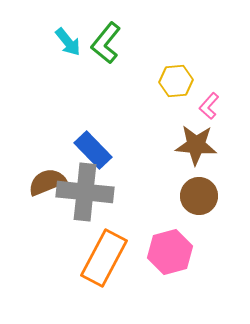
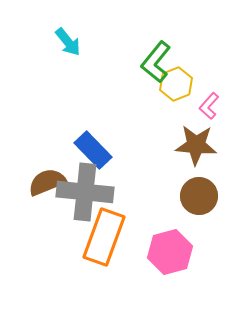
green L-shape: moved 50 px right, 19 px down
yellow hexagon: moved 3 px down; rotated 16 degrees counterclockwise
orange rectangle: moved 21 px up; rotated 8 degrees counterclockwise
